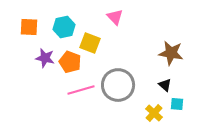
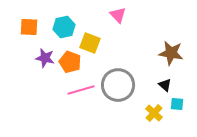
pink triangle: moved 3 px right, 2 px up
